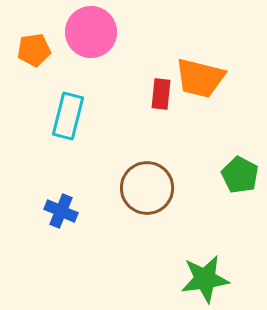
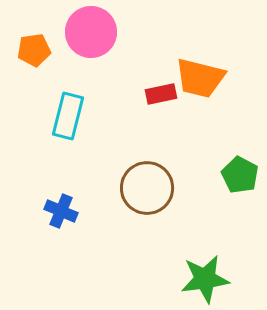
red rectangle: rotated 72 degrees clockwise
